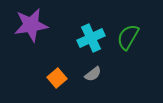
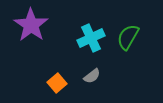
purple star: rotated 28 degrees counterclockwise
gray semicircle: moved 1 px left, 2 px down
orange square: moved 5 px down
